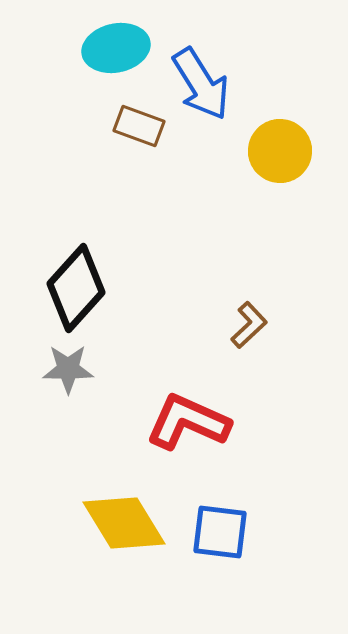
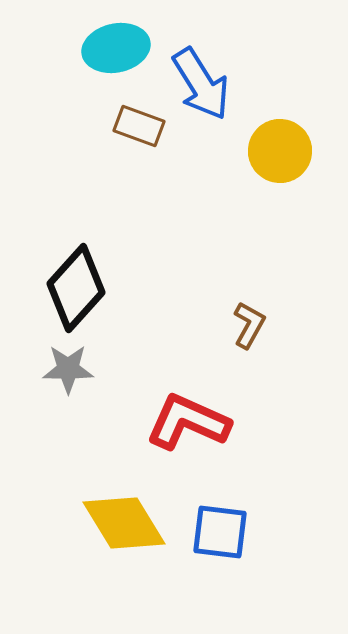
brown L-shape: rotated 18 degrees counterclockwise
